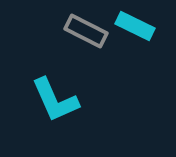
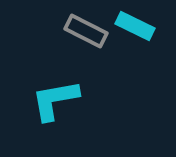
cyan L-shape: rotated 104 degrees clockwise
